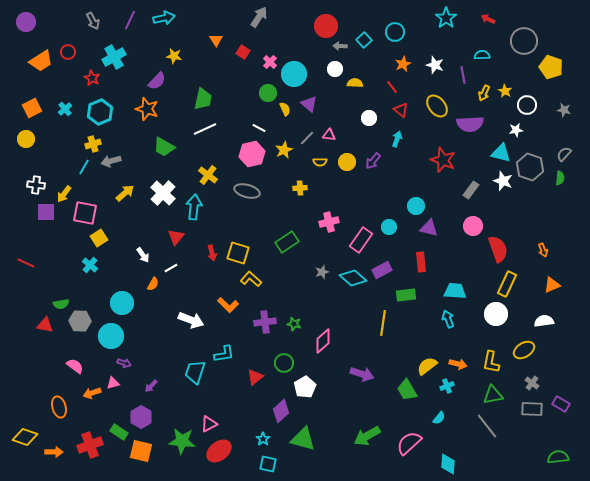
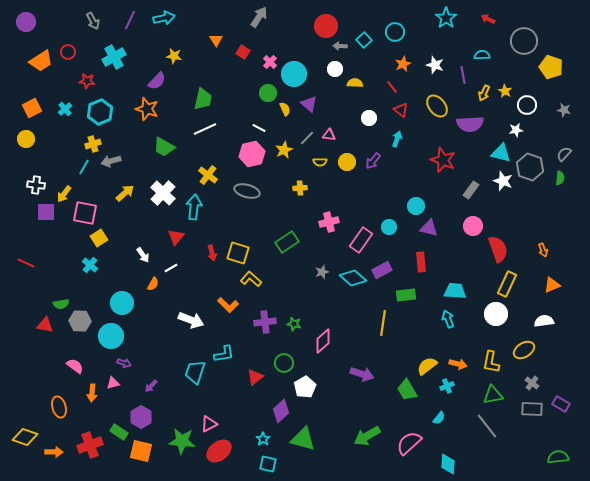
red star at (92, 78): moved 5 px left, 3 px down; rotated 21 degrees counterclockwise
orange arrow at (92, 393): rotated 66 degrees counterclockwise
